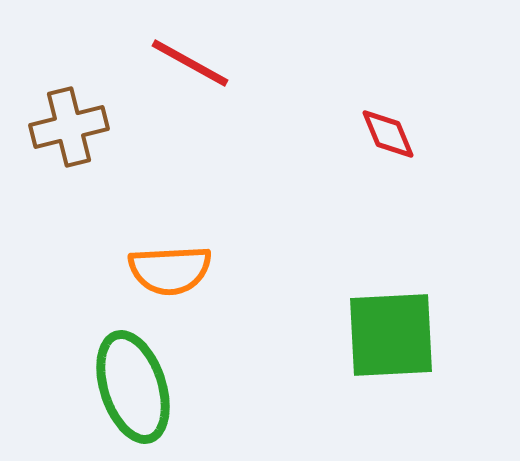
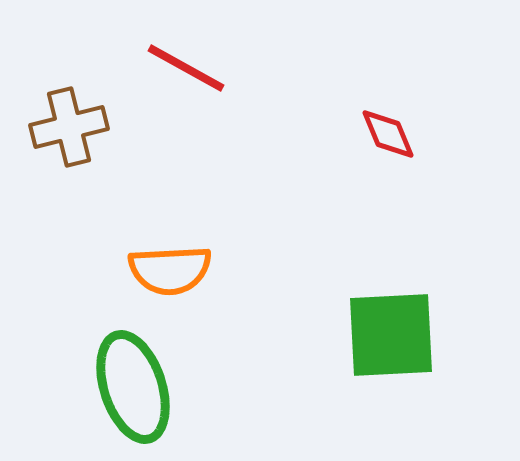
red line: moved 4 px left, 5 px down
